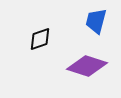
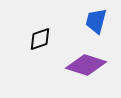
purple diamond: moved 1 px left, 1 px up
